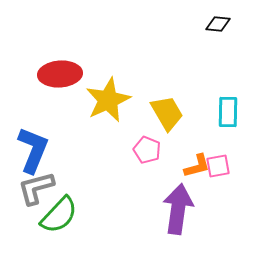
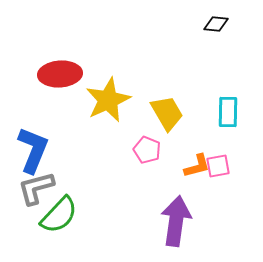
black diamond: moved 2 px left
purple arrow: moved 2 px left, 12 px down
